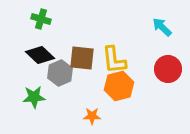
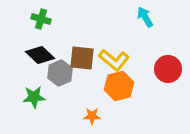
cyan arrow: moved 17 px left, 10 px up; rotated 15 degrees clockwise
yellow L-shape: rotated 44 degrees counterclockwise
